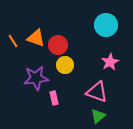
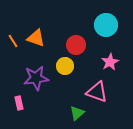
red circle: moved 18 px right
yellow circle: moved 1 px down
pink rectangle: moved 35 px left, 5 px down
green triangle: moved 21 px left, 3 px up
